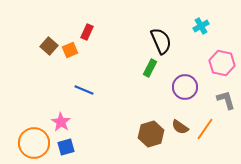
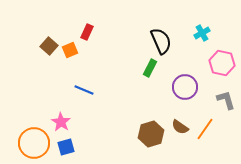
cyan cross: moved 1 px right, 7 px down
